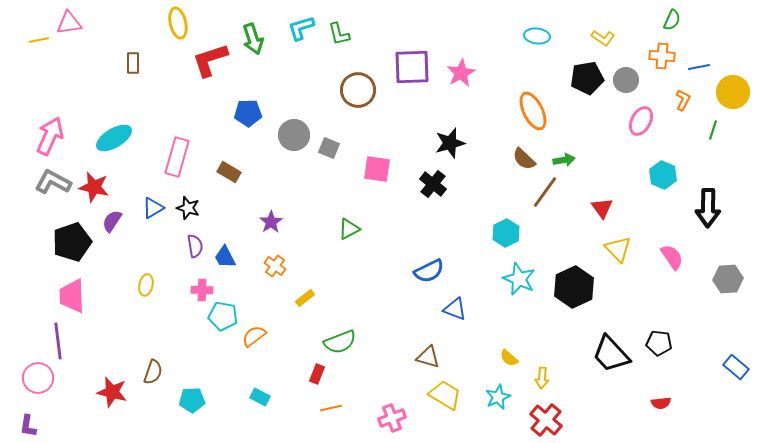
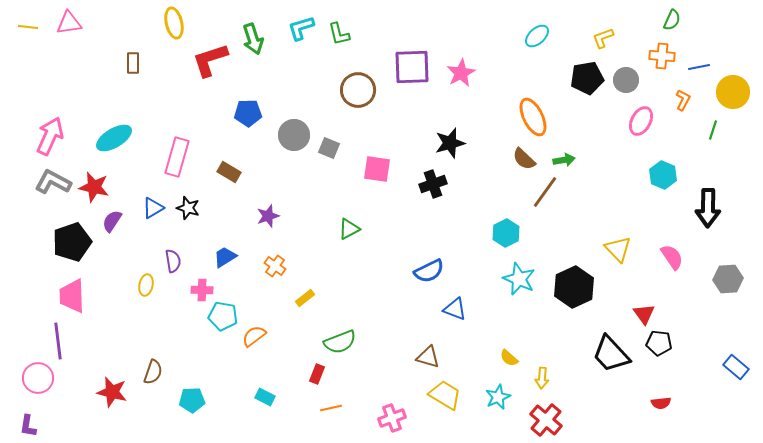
yellow ellipse at (178, 23): moved 4 px left
cyan ellipse at (537, 36): rotated 50 degrees counterclockwise
yellow L-shape at (603, 38): rotated 125 degrees clockwise
yellow line at (39, 40): moved 11 px left, 13 px up; rotated 18 degrees clockwise
orange ellipse at (533, 111): moved 6 px down
black cross at (433, 184): rotated 32 degrees clockwise
red triangle at (602, 208): moved 42 px right, 106 px down
purple star at (271, 222): moved 3 px left, 6 px up; rotated 15 degrees clockwise
purple semicircle at (195, 246): moved 22 px left, 15 px down
blue trapezoid at (225, 257): rotated 85 degrees clockwise
cyan rectangle at (260, 397): moved 5 px right
